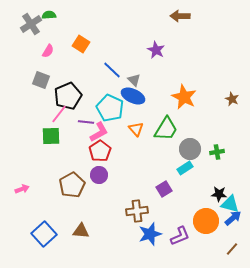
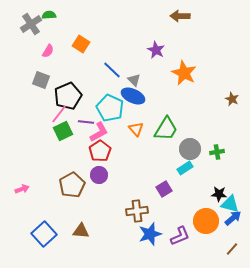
orange star: moved 24 px up
green square: moved 12 px right, 5 px up; rotated 24 degrees counterclockwise
